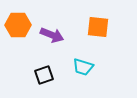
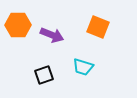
orange square: rotated 15 degrees clockwise
